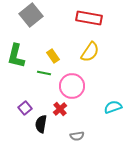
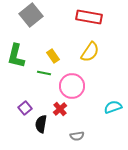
red rectangle: moved 1 px up
